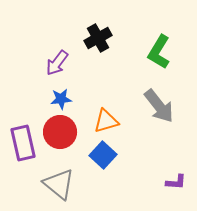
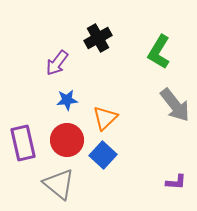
blue star: moved 6 px right, 1 px down
gray arrow: moved 16 px right, 1 px up
orange triangle: moved 1 px left, 3 px up; rotated 28 degrees counterclockwise
red circle: moved 7 px right, 8 px down
